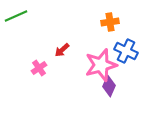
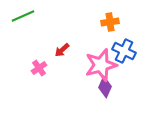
green line: moved 7 px right
blue cross: moved 2 px left
purple diamond: moved 4 px left, 1 px down
